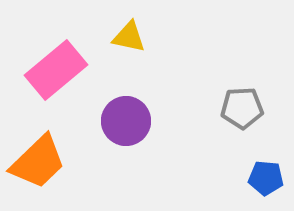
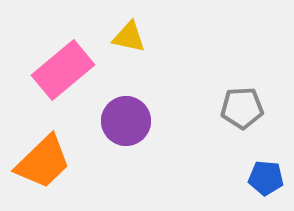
pink rectangle: moved 7 px right
orange trapezoid: moved 5 px right
